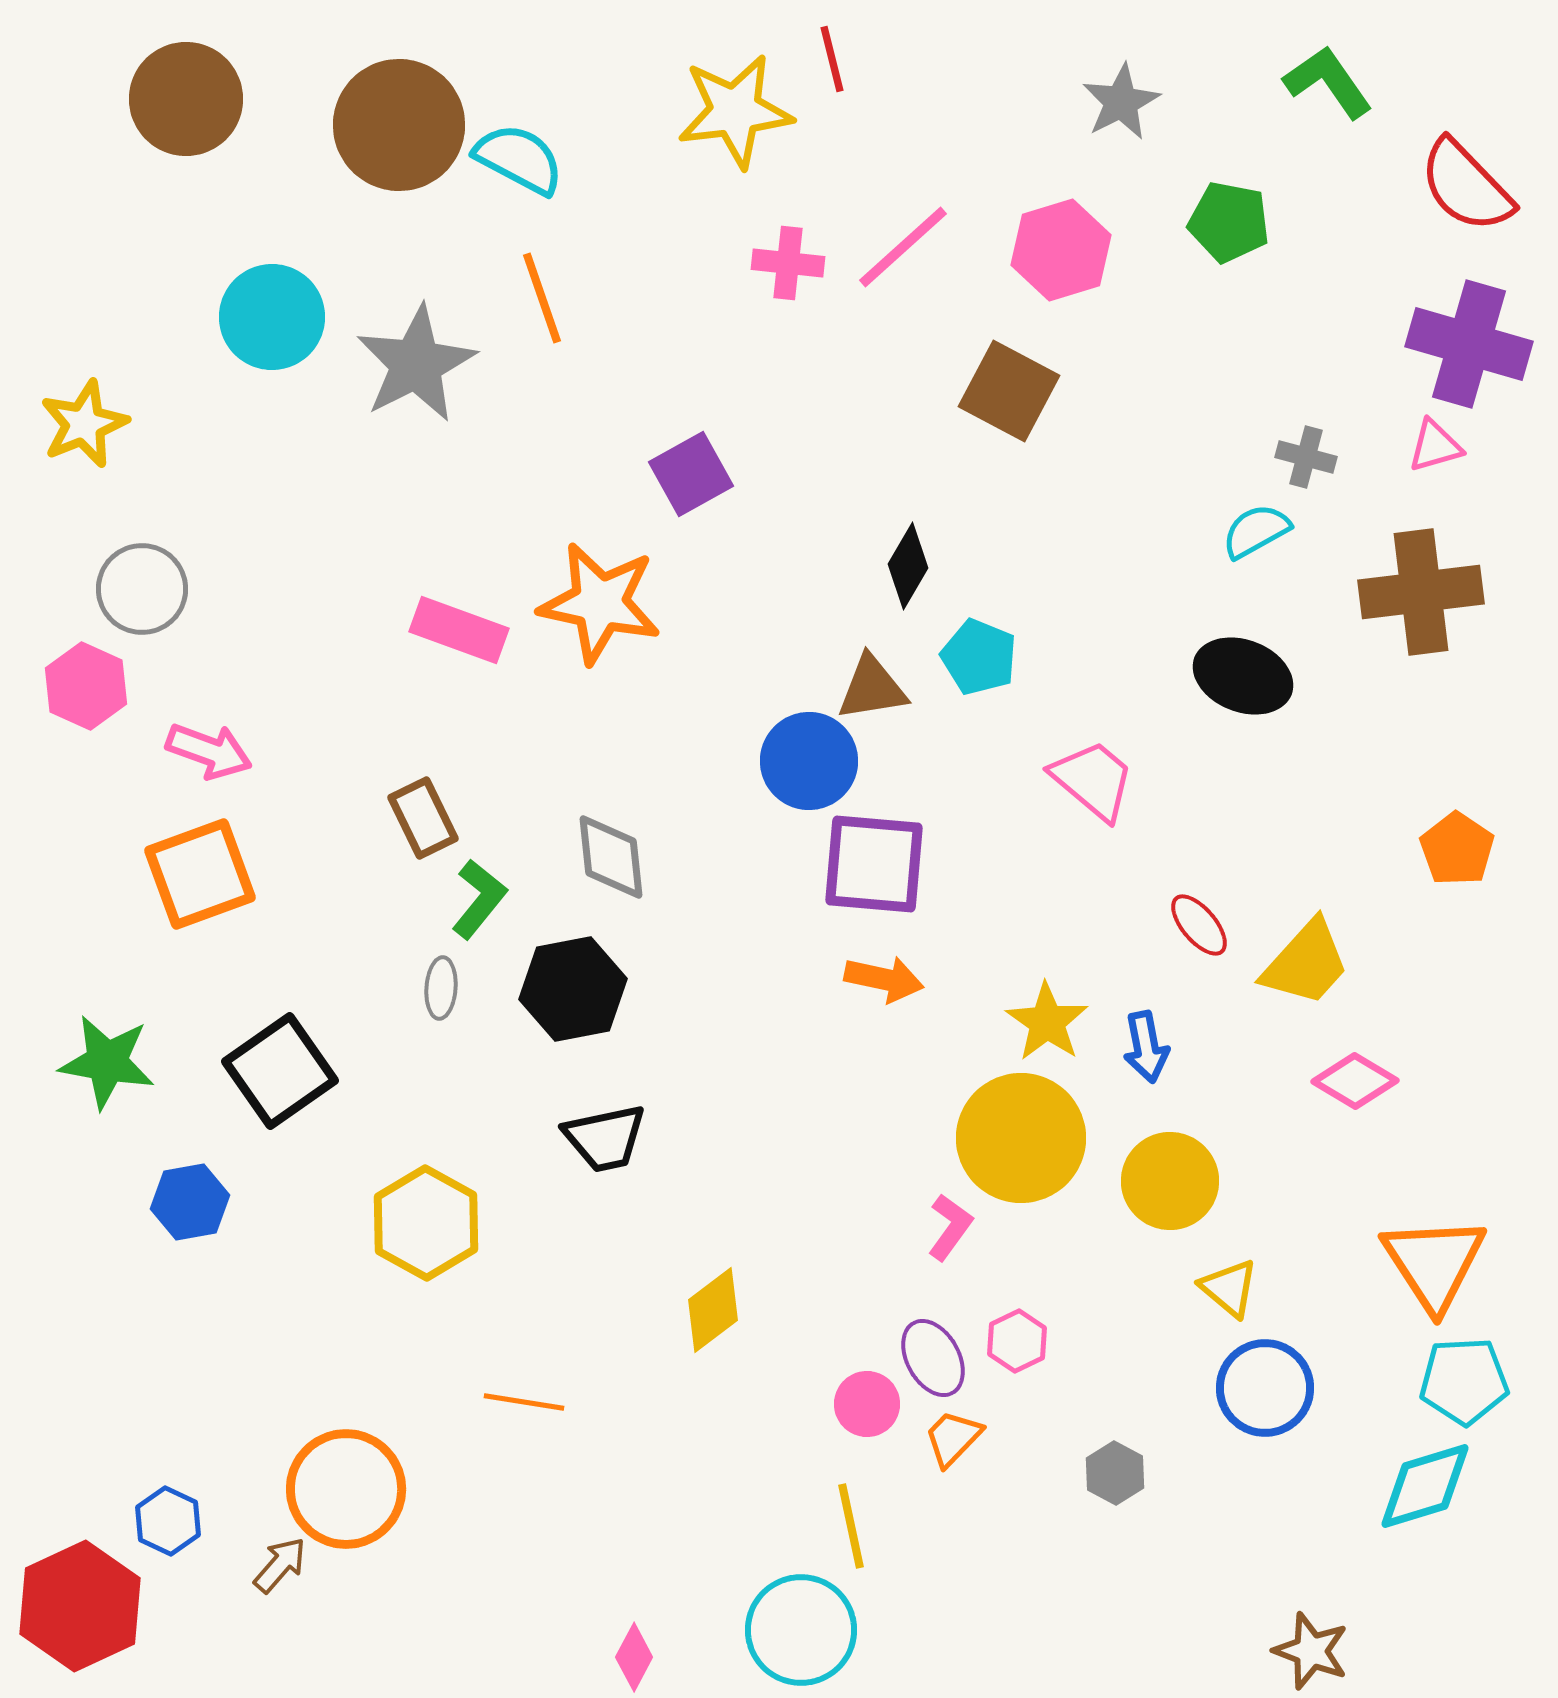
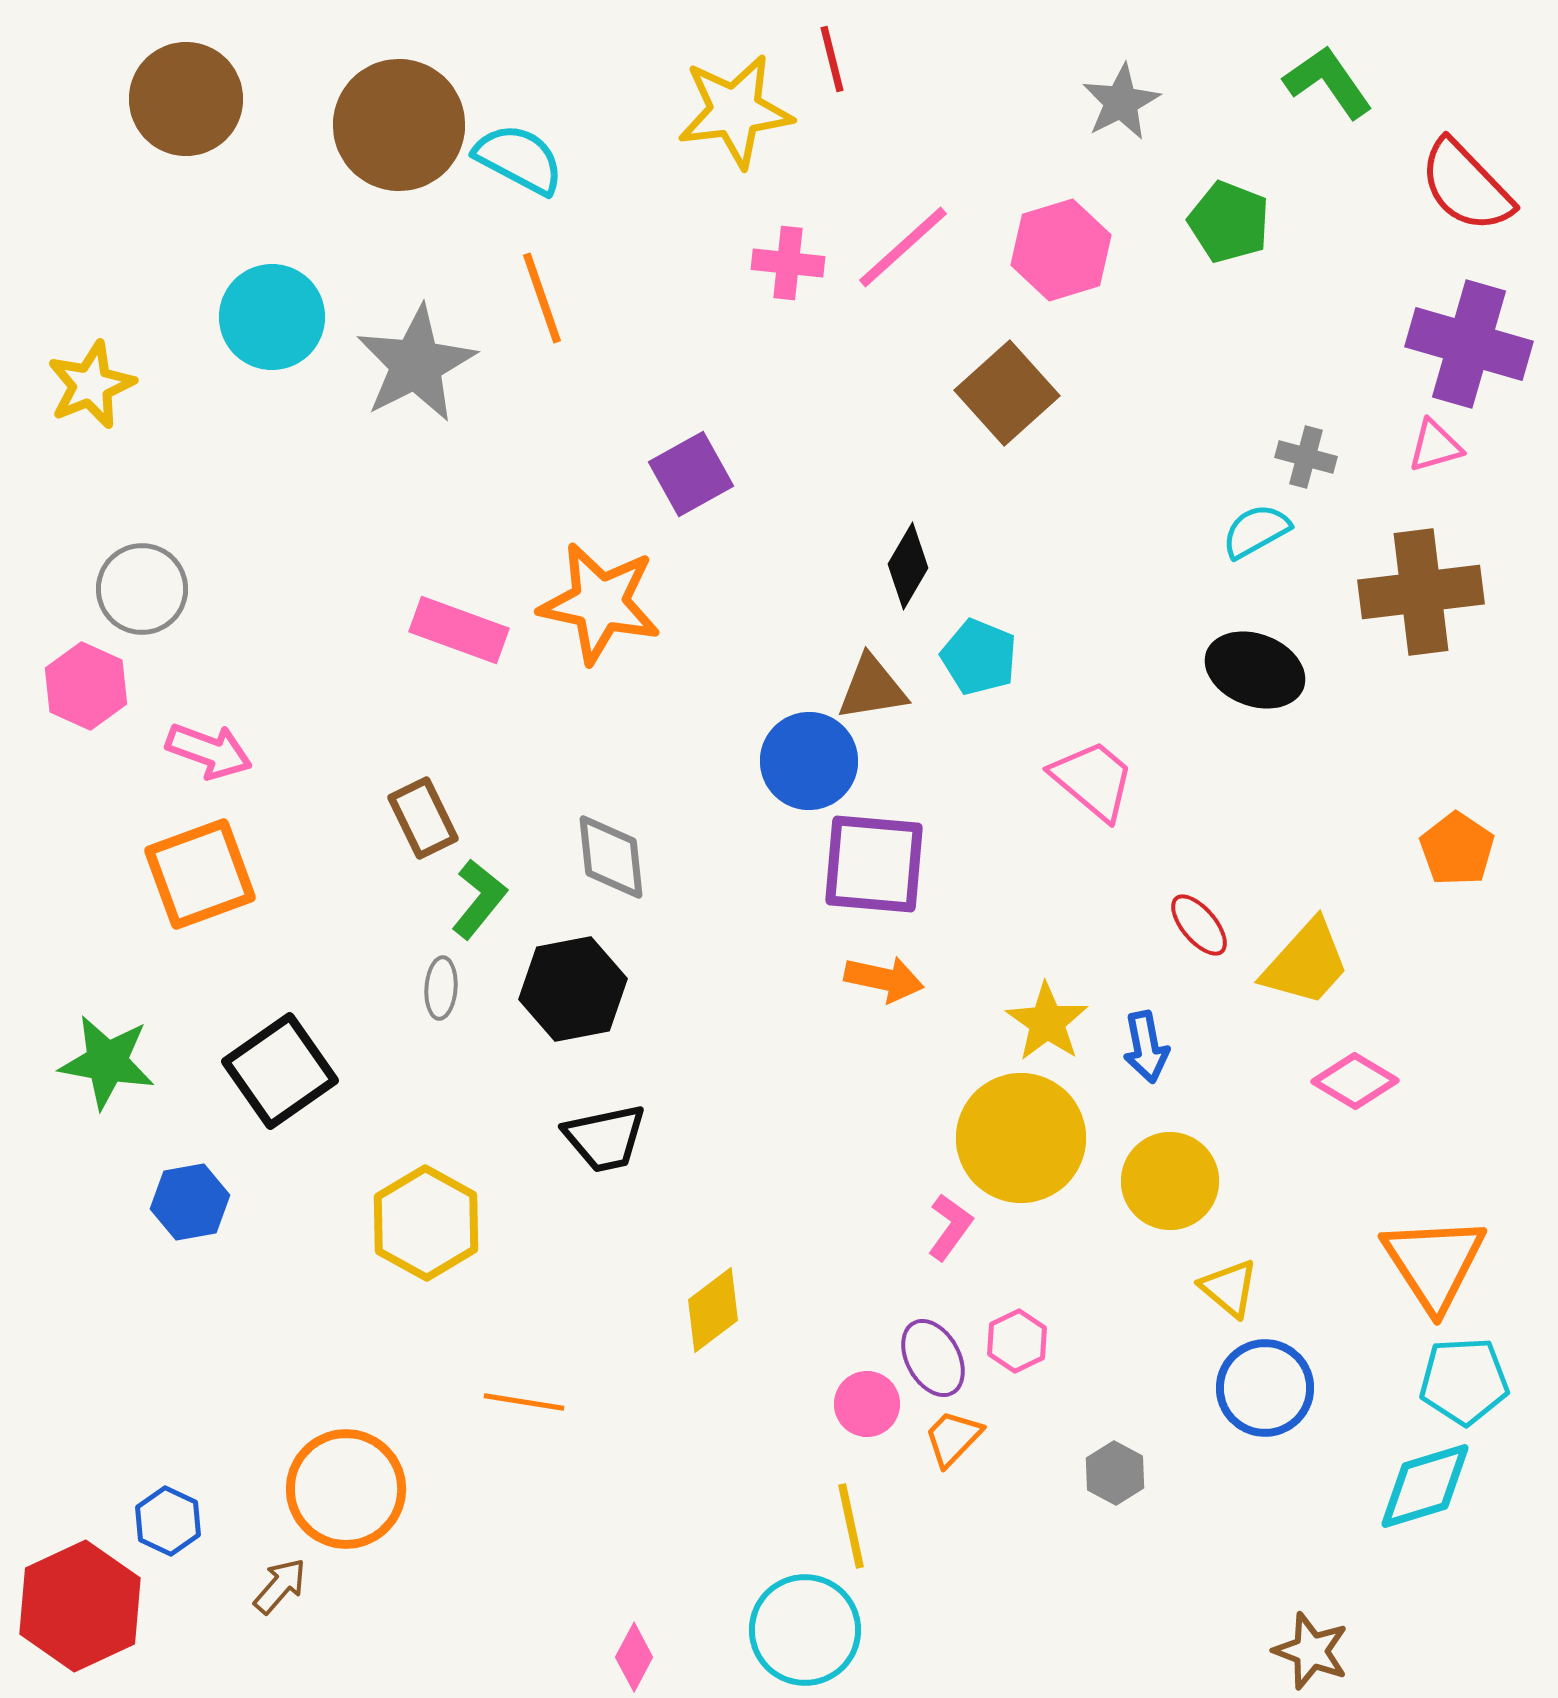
green pentagon at (1229, 222): rotated 10 degrees clockwise
brown square at (1009, 391): moved 2 px left, 2 px down; rotated 20 degrees clockwise
yellow star at (84, 424): moved 7 px right, 39 px up
black ellipse at (1243, 676): moved 12 px right, 6 px up
brown arrow at (280, 1565): moved 21 px down
cyan circle at (801, 1630): moved 4 px right
